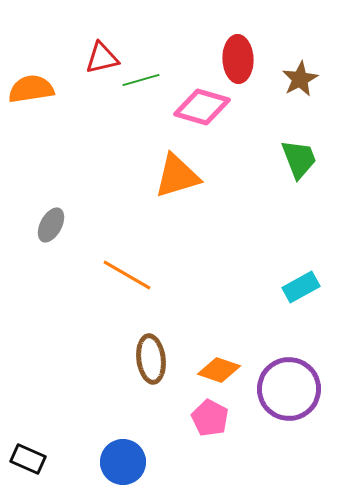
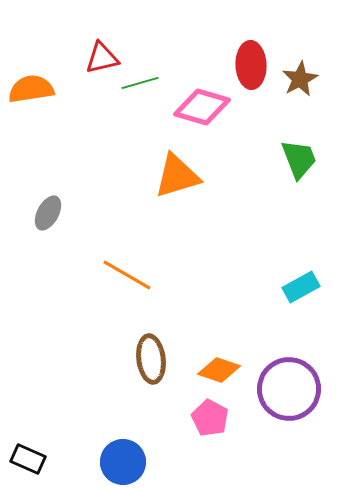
red ellipse: moved 13 px right, 6 px down
green line: moved 1 px left, 3 px down
gray ellipse: moved 3 px left, 12 px up
